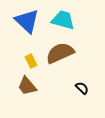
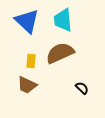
cyan trapezoid: rotated 110 degrees counterclockwise
yellow rectangle: rotated 32 degrees clockwise
brown trapezoid: moved 1 px up; rotated 25 degrees counterclockwise
